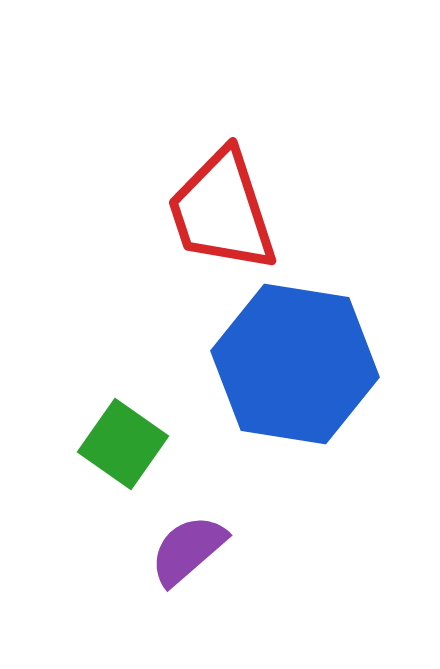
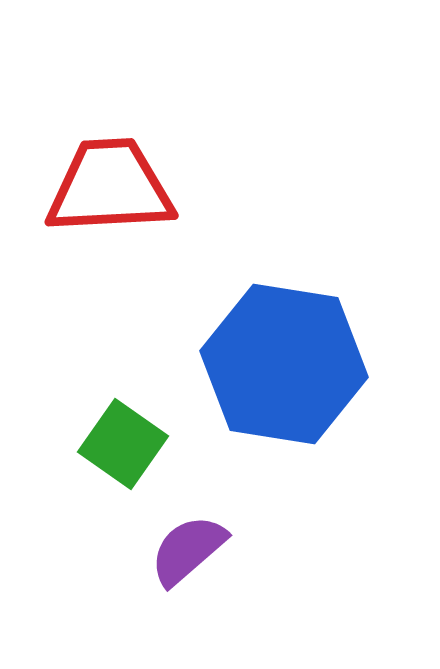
red trapezoid: moved 112 px left, 24 px up; rotated 105 degrees clockwise
blue hexagon: moved 11 px left
